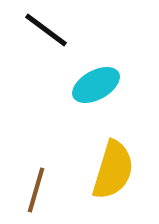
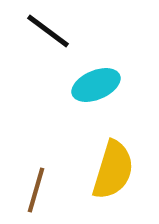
black line: moved 2 px right, 1 px down
cyan ellipse: rotated 6 degrees clockwise
